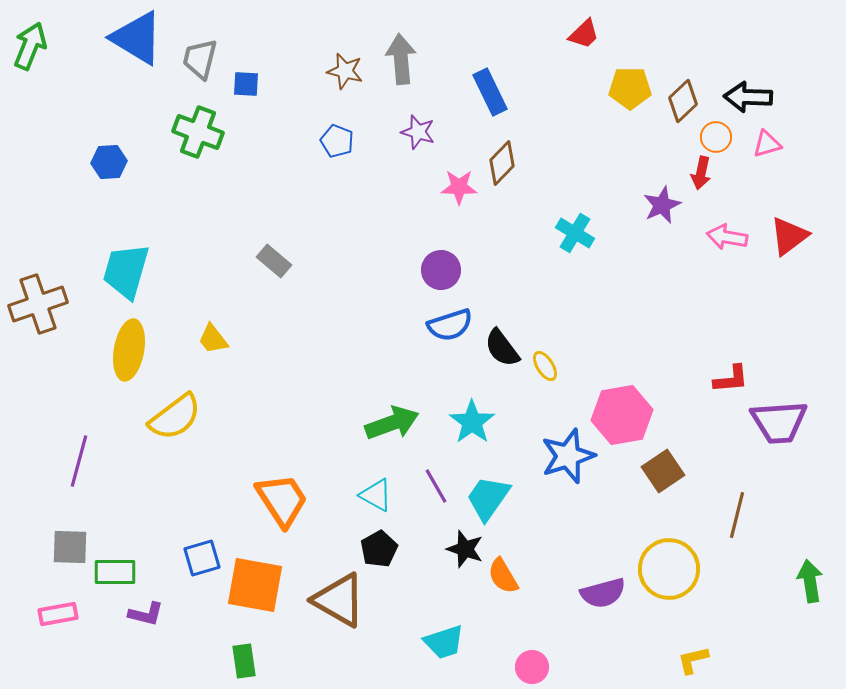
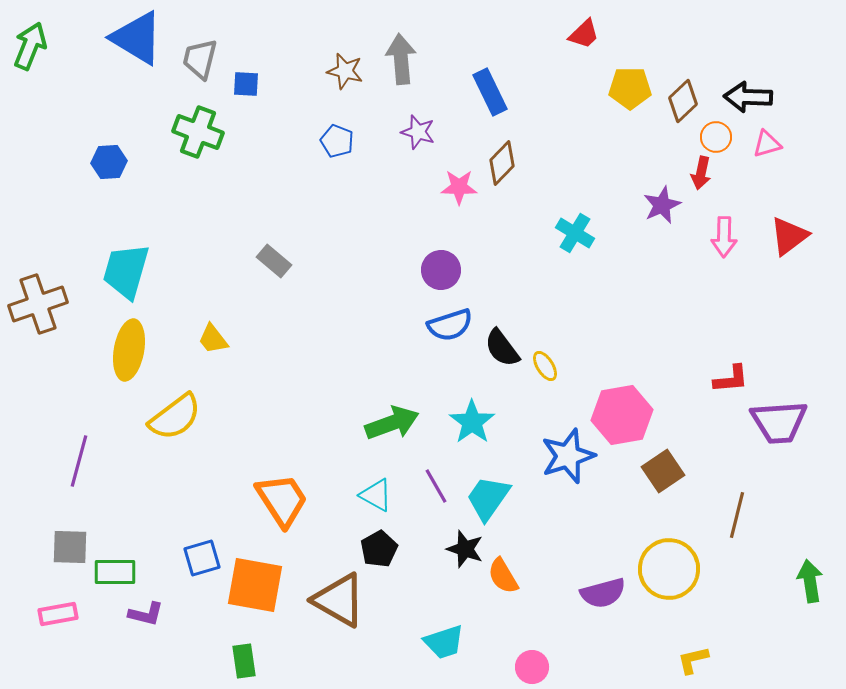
pink arrow at (727, 237): moved 3 px left; rotated 99 degrees counterclockwise
